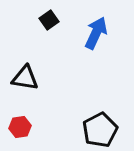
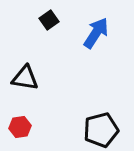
blue arrow: rotated 8 degrees clockwise
black pentagon: moved 1 px right; rotated 12 degrees clockwise
